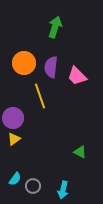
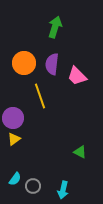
purple semicircle: moved 1 px right, 3 px up
